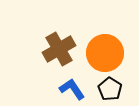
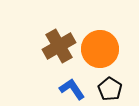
brown cross: moved 3 px up
orange circle: moved 5 px left, 4 px up
